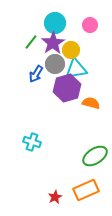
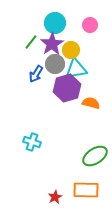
purple star: moved 1 px left, 1 px down
orange rectangle: rotated 25 degrees clockwise
